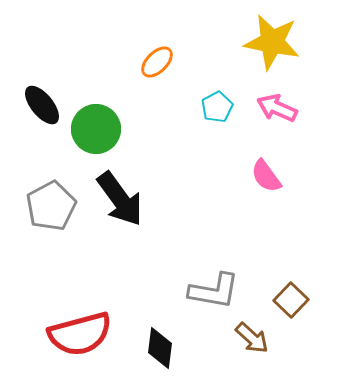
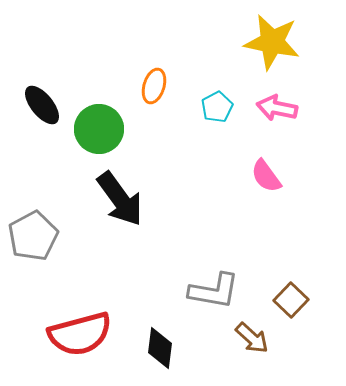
orange ellipse: moved 3 px left, 24 px down; rotated 28 degrees counterclockwise
pink arrow: rotated 12 degrees counterclockwise
green circle: moved 3 px right
gray pentagon: moved 18 px left, 30 px down
